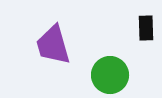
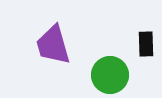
black rectangle: moved 16 px down
